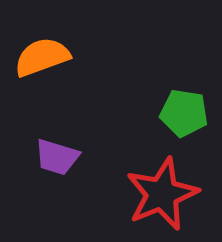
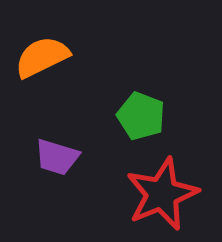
orange semicircle: rotated 6 degrees counterclockwise
green pentagon: moved 43 px left, 3 px down; rotated 12 degrees clockwise
